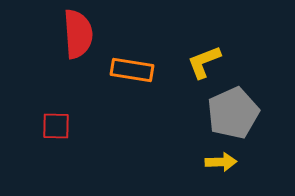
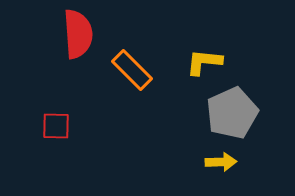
yellow L-shape: rotated 27 degrees clockwise
orange rectangle: rotated 36 degrees clockwise
gray pentagon: moved 1 px left
